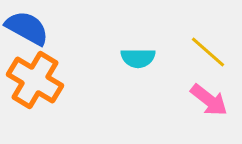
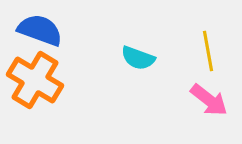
blue semicircle: moved 13 px right, 2 px down; rotated 9 degrees counterclockwise
yellow line: moved 1 px up; rotated 39 degrees clockwise
cyan semicircle: rotated 20 degrees clockwise
